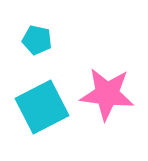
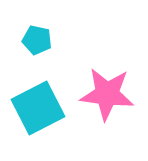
cyan square: moved 4 px left, 1 px down
